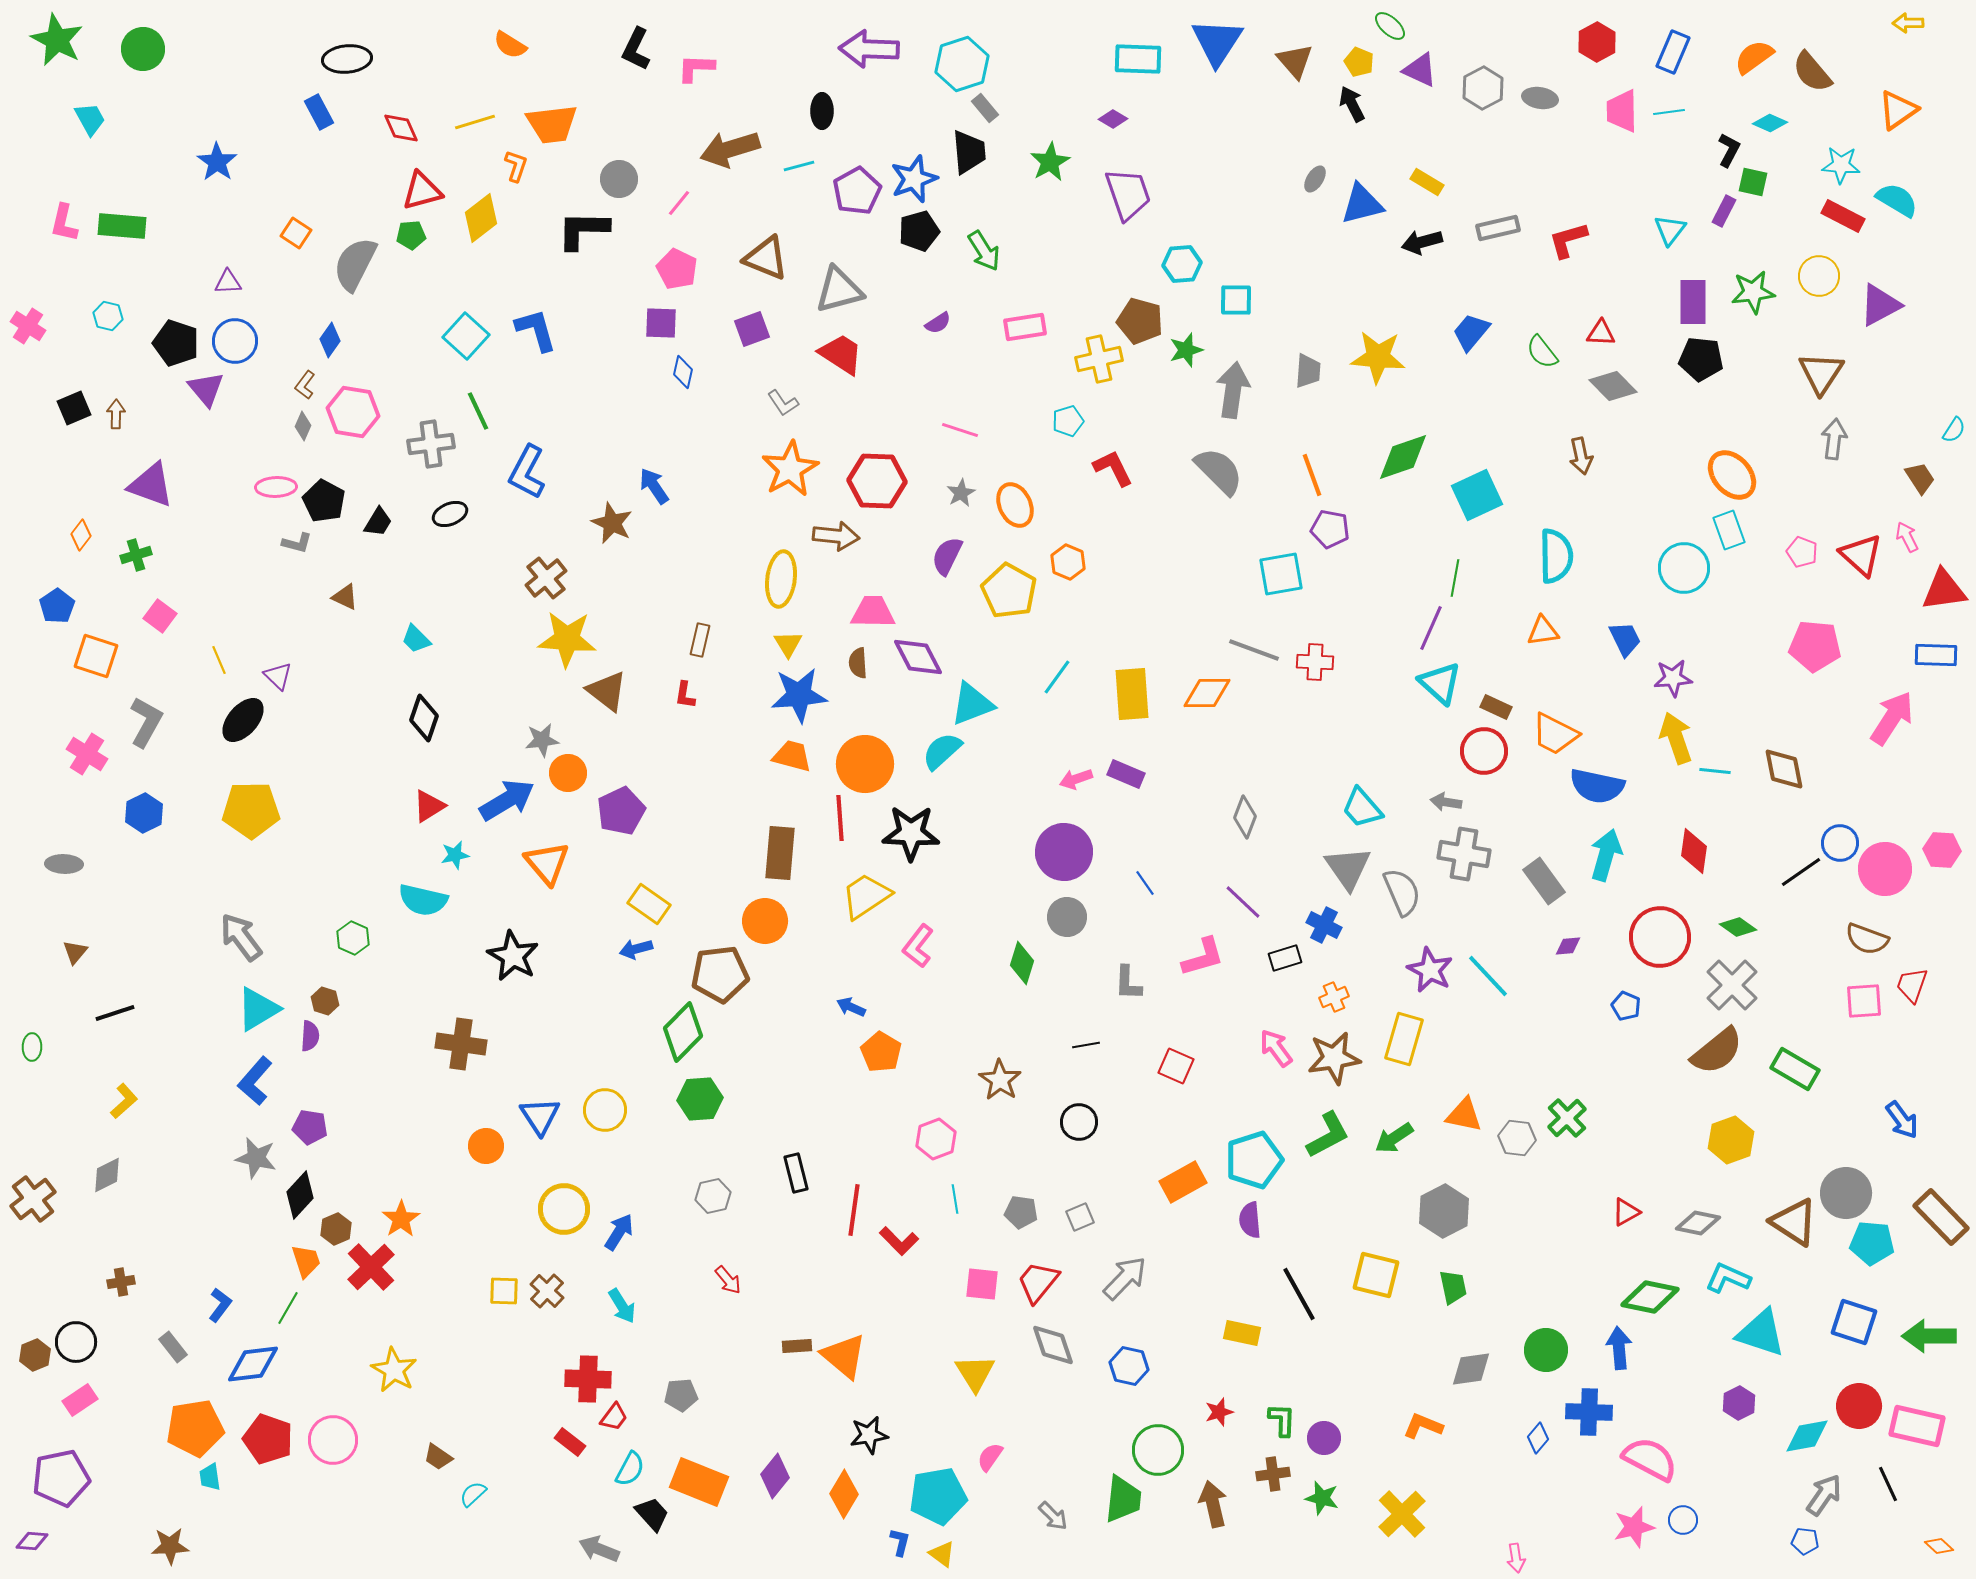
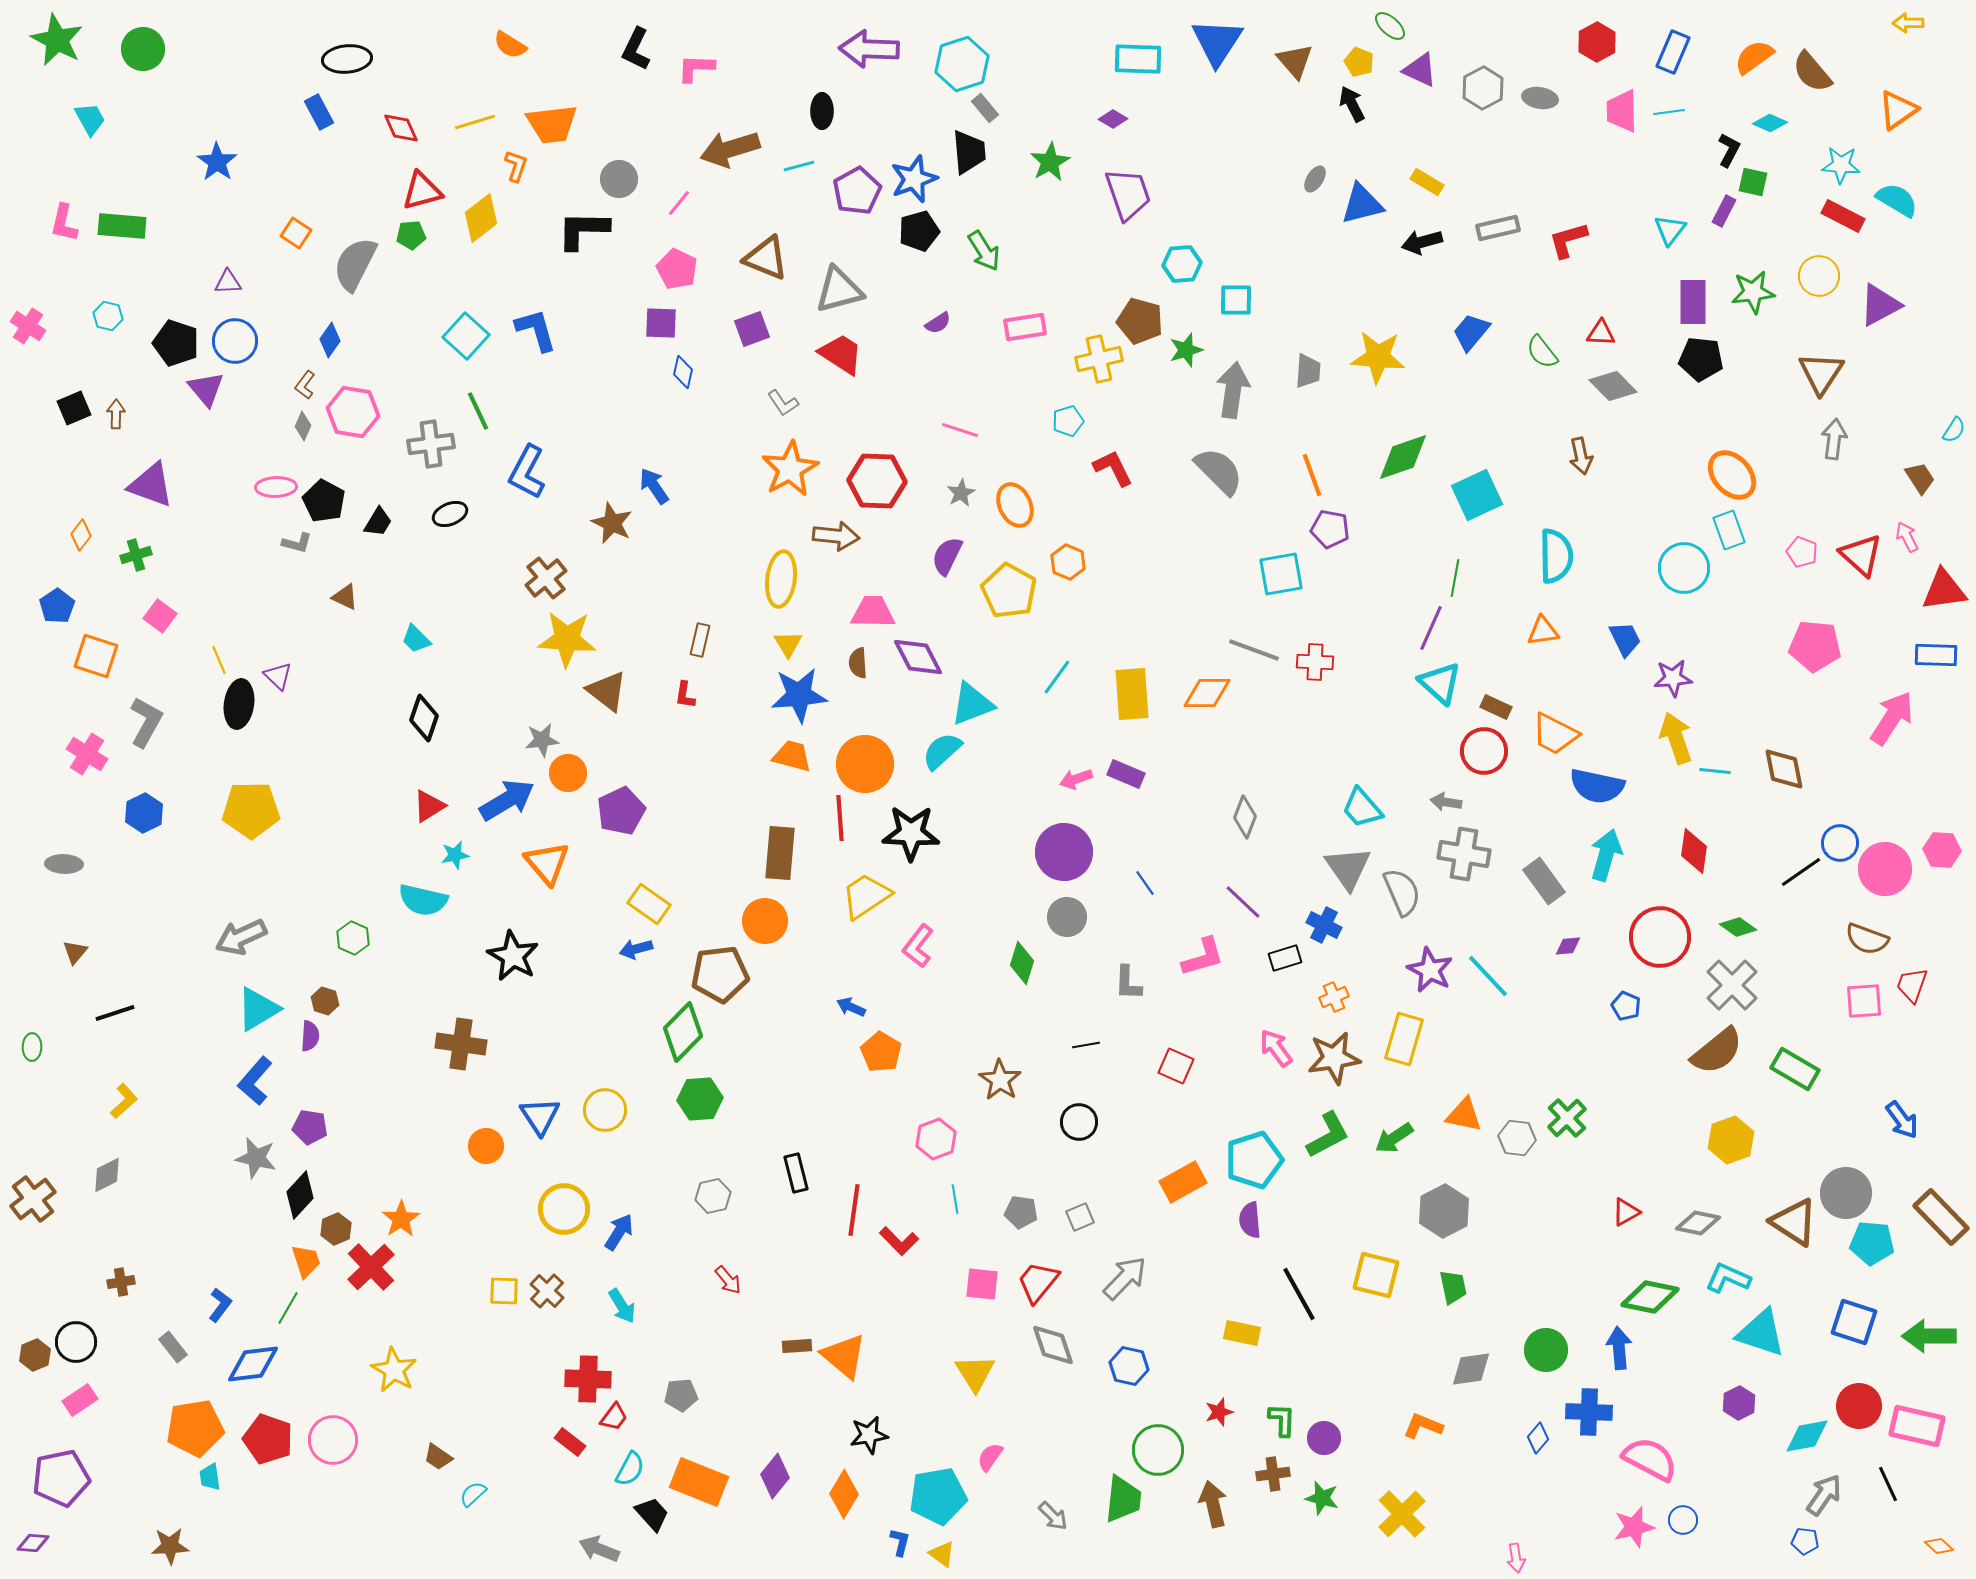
black ellipse at (243, 720): moved 4 px left, 16 px up; rotated 33 degrees counterclockwise
gray arrow at (241, 937): rotated 78 degrees counterclockwise
purple diamond at (32, 1541): moved 1 px right, 2 px down
